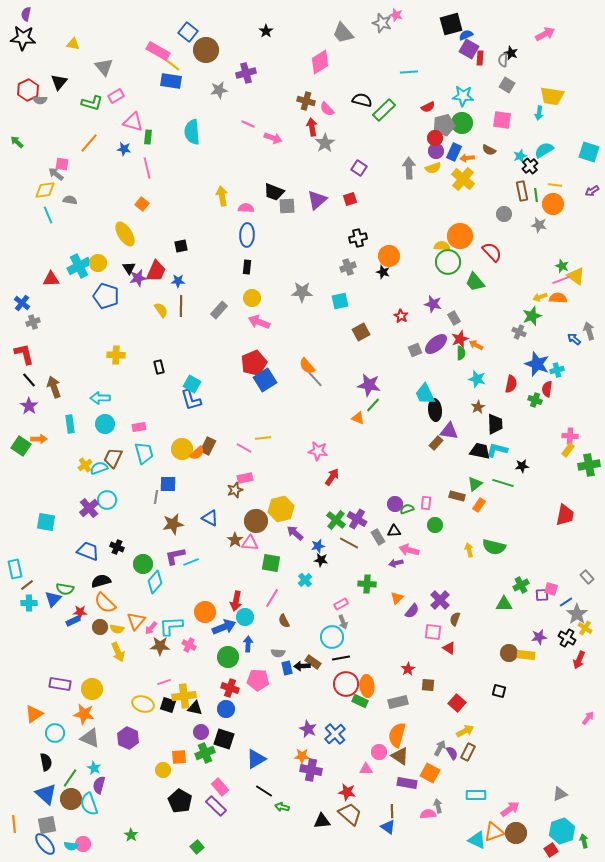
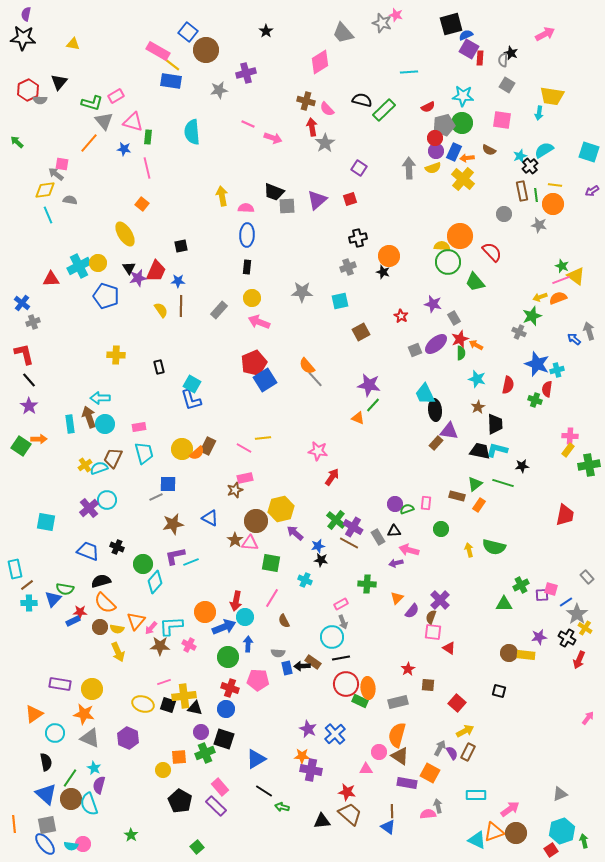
gray triangle at (104, 67): moved 54 px down
orange semicircle at (558, 298): rotated 24 degrees counterclockwise
red semicircle at (511, 384): moved 3 px left, 1 px down
brown arrow at (54, 387): moved 35 px right, 30 px down
gray line at (156, 497): rotated 56 degrees clockwise
purple cross at (357, 519): moved 4 px left, 8 px down
green circle at (435, 525): moved 6 px right, 4 px down
cyan cross at (305, 580): rotated 24 degrees counterclockwise
brown semicircle at (455, 619): moved 24 px left, 2 px up
orange ellipse at (367, 686): moved 1 px right, 2 px down
